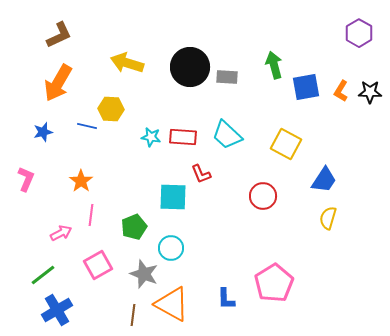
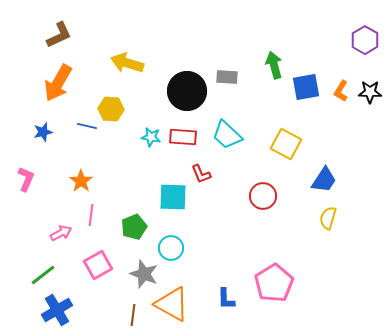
purple hexagon: moved 6 px right, 7 px down
black circle: moved 3 px left, 24 px down
